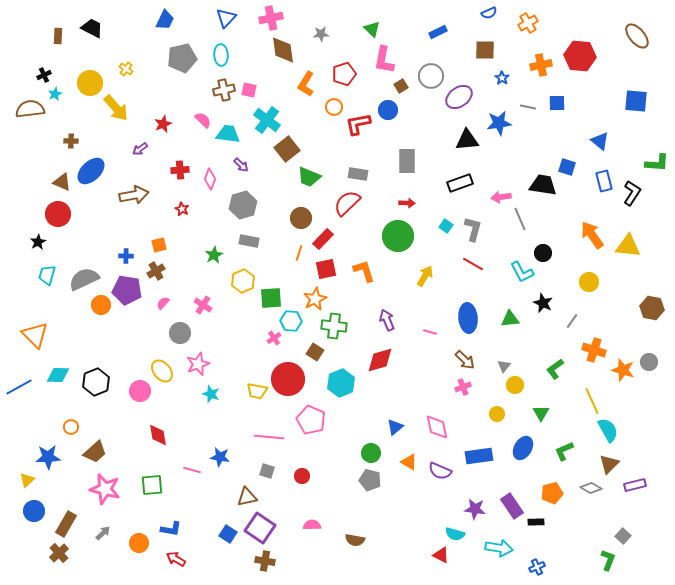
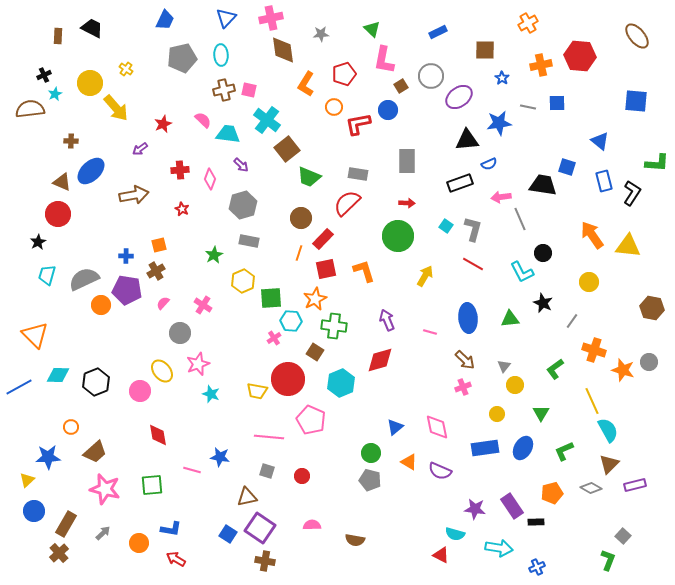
blue semicircle at (489, 13): moved 151 px down
blue rectangle at (479, 456): moved 6 px right, 8 px up
